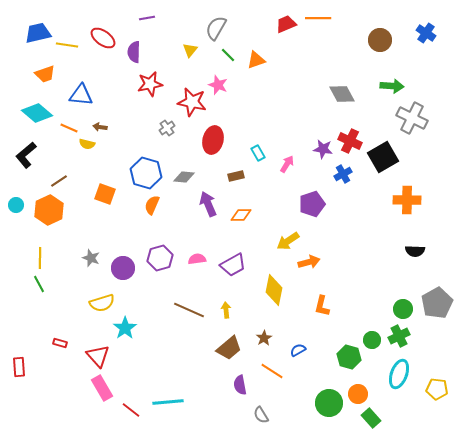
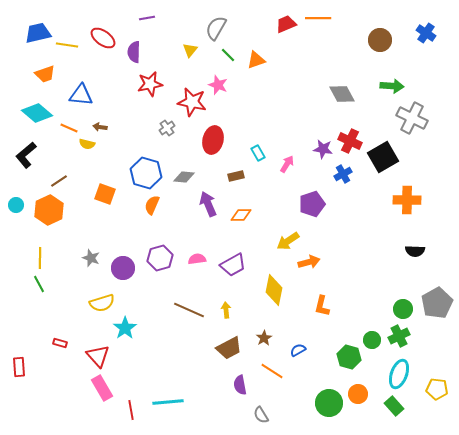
brown trapezoid at (229, 348): rotated 12 degrees clockwise
red line at (131, 410): rotated 42 degrees clockwise
green rectangle at (371, 418): moved 23 px right, 12 px up
